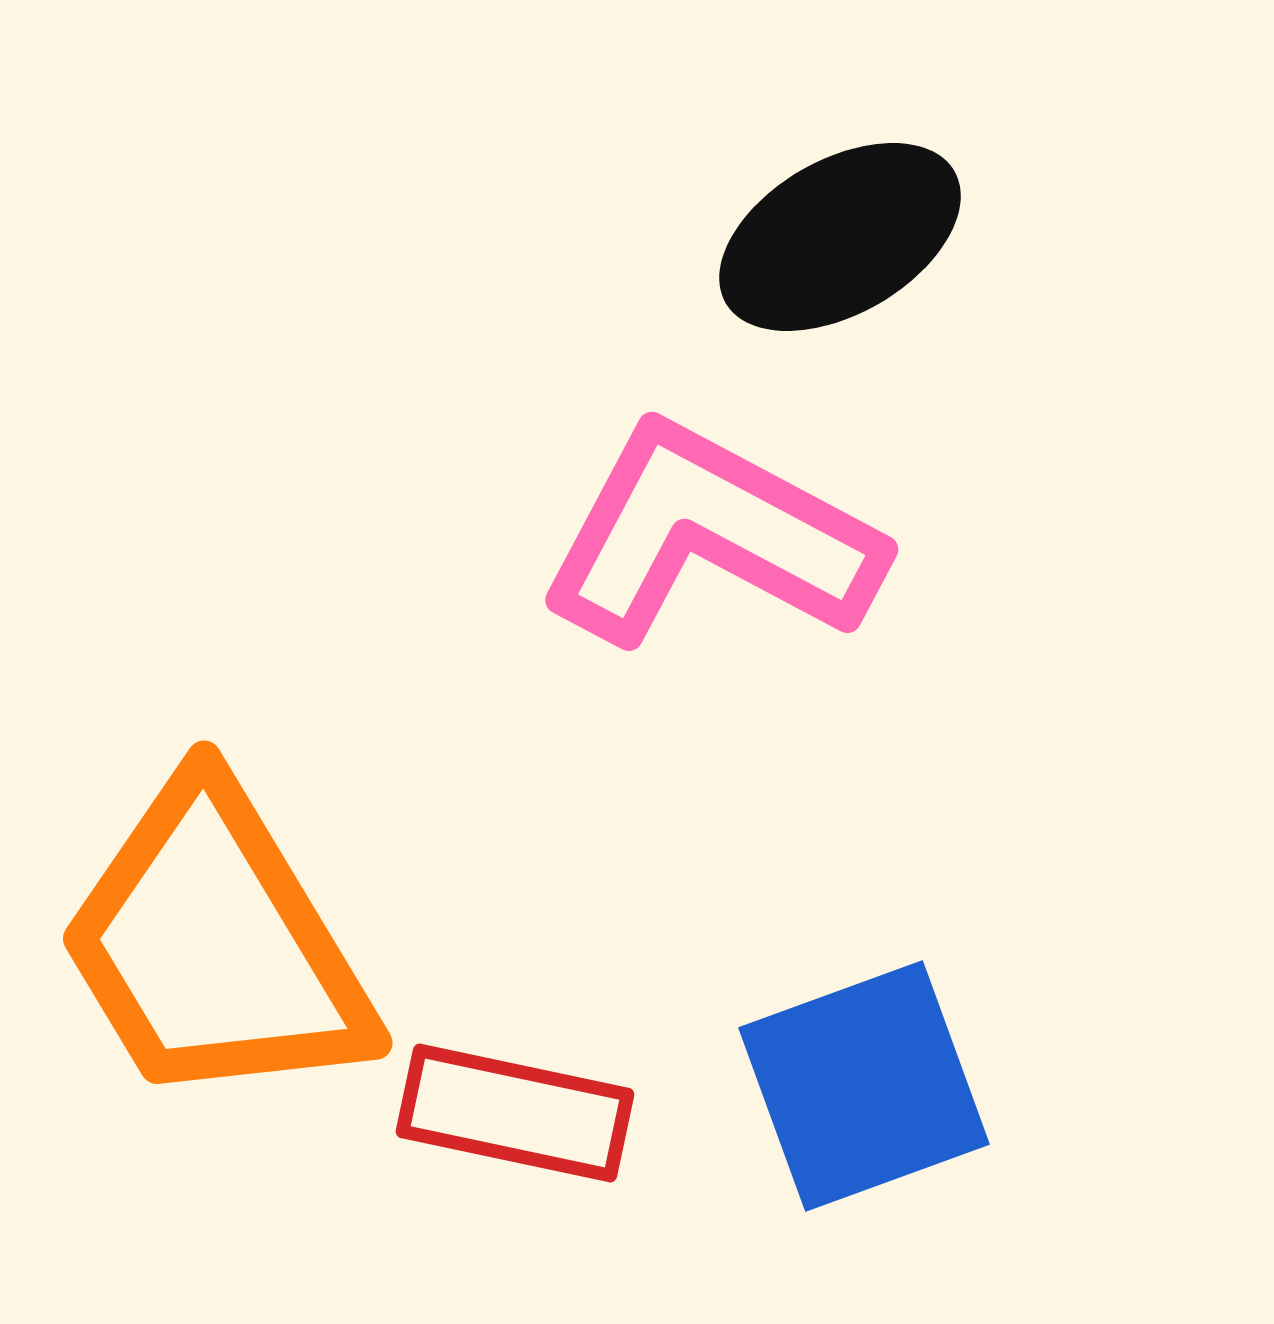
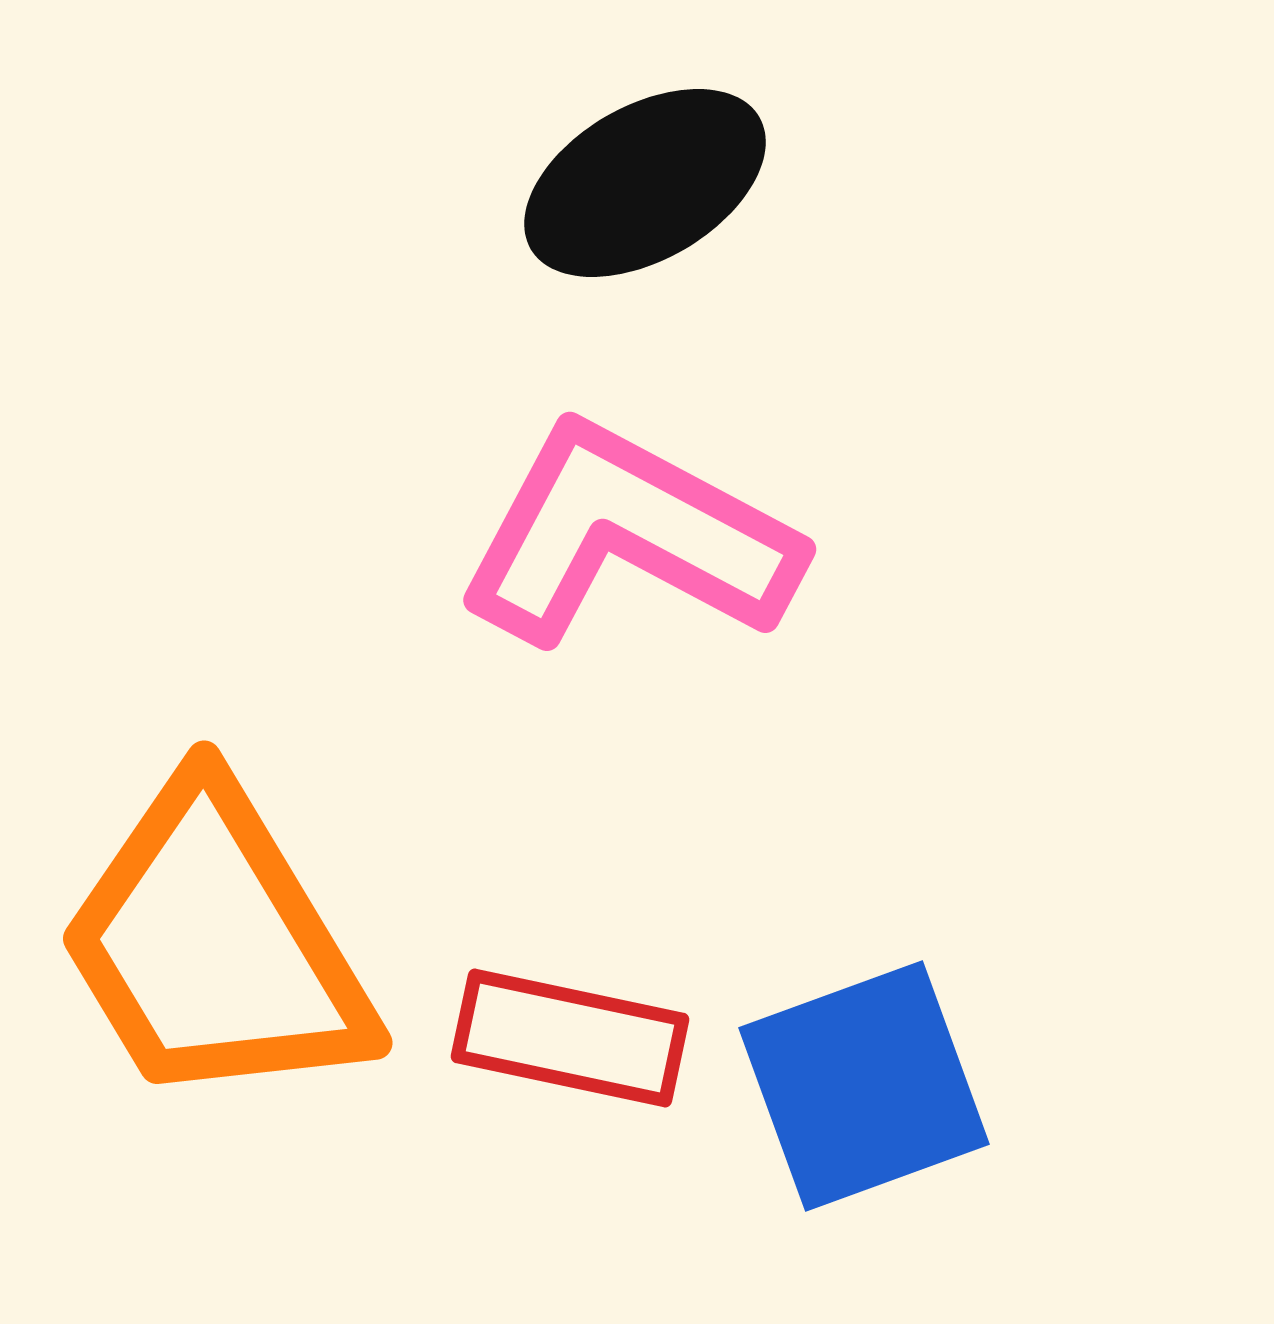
black ellipse: moved 195 px left, 54 px up
pink L-shape: moved 82 px left
red rectangle: moved 55 px right, 75 px up
